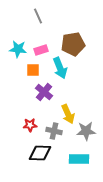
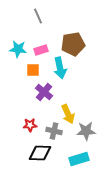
cyan arrow: rotated 10 degrees clockwise
cyan rectangle: rotated 18 degrees counterclockwise
